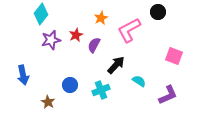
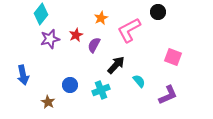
purple star: moved 1 px left, 1 px up
pink square: moved 1 px left, 1 px down
cyan semicircle: rotated 16 degrees clockwise
